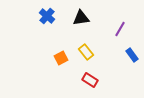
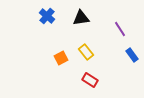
purple line: rotated 63 degrees counterclockwise
